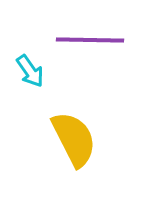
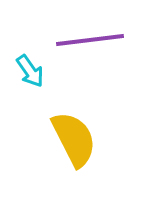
purple line: rotated 8 degrees counterclockwise
